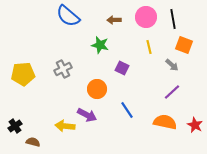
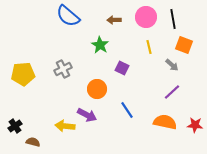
green star: rotated 18 degrees clockwise
red star: rotated 21 degrees counterclockwise
